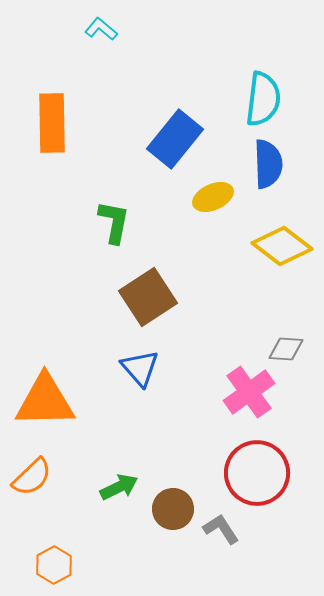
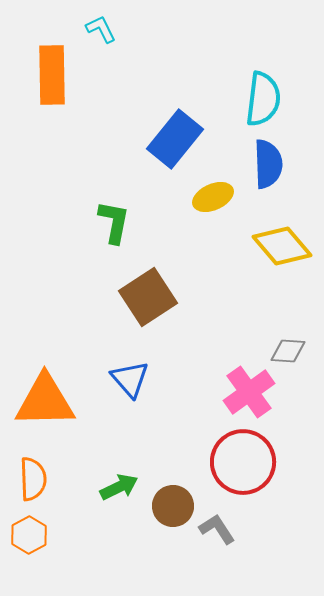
cyan L-shape: rotated 24 degrees clockwise
orange rectangle: moved 48 px up
yellow diamond: rotated 12 degrees clockwise
gray diamond: moved 2 px right, 2 px down
blue triangle: moved 10 px left, 11 px down
red circle: moved 14 px left, 11 px up
orange semicircle: moved 1 px right, 2 px down; rotated 48 degrees counterclockwise
brown circle: moved 3 px up
gray L-shape: moved 4 px left
orange hexagon: moved 25 px left, 30 px up
